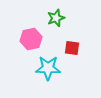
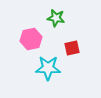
green star: rotated 30 degrees clockwise
red square: rotated 21 degrees counterclockwise
